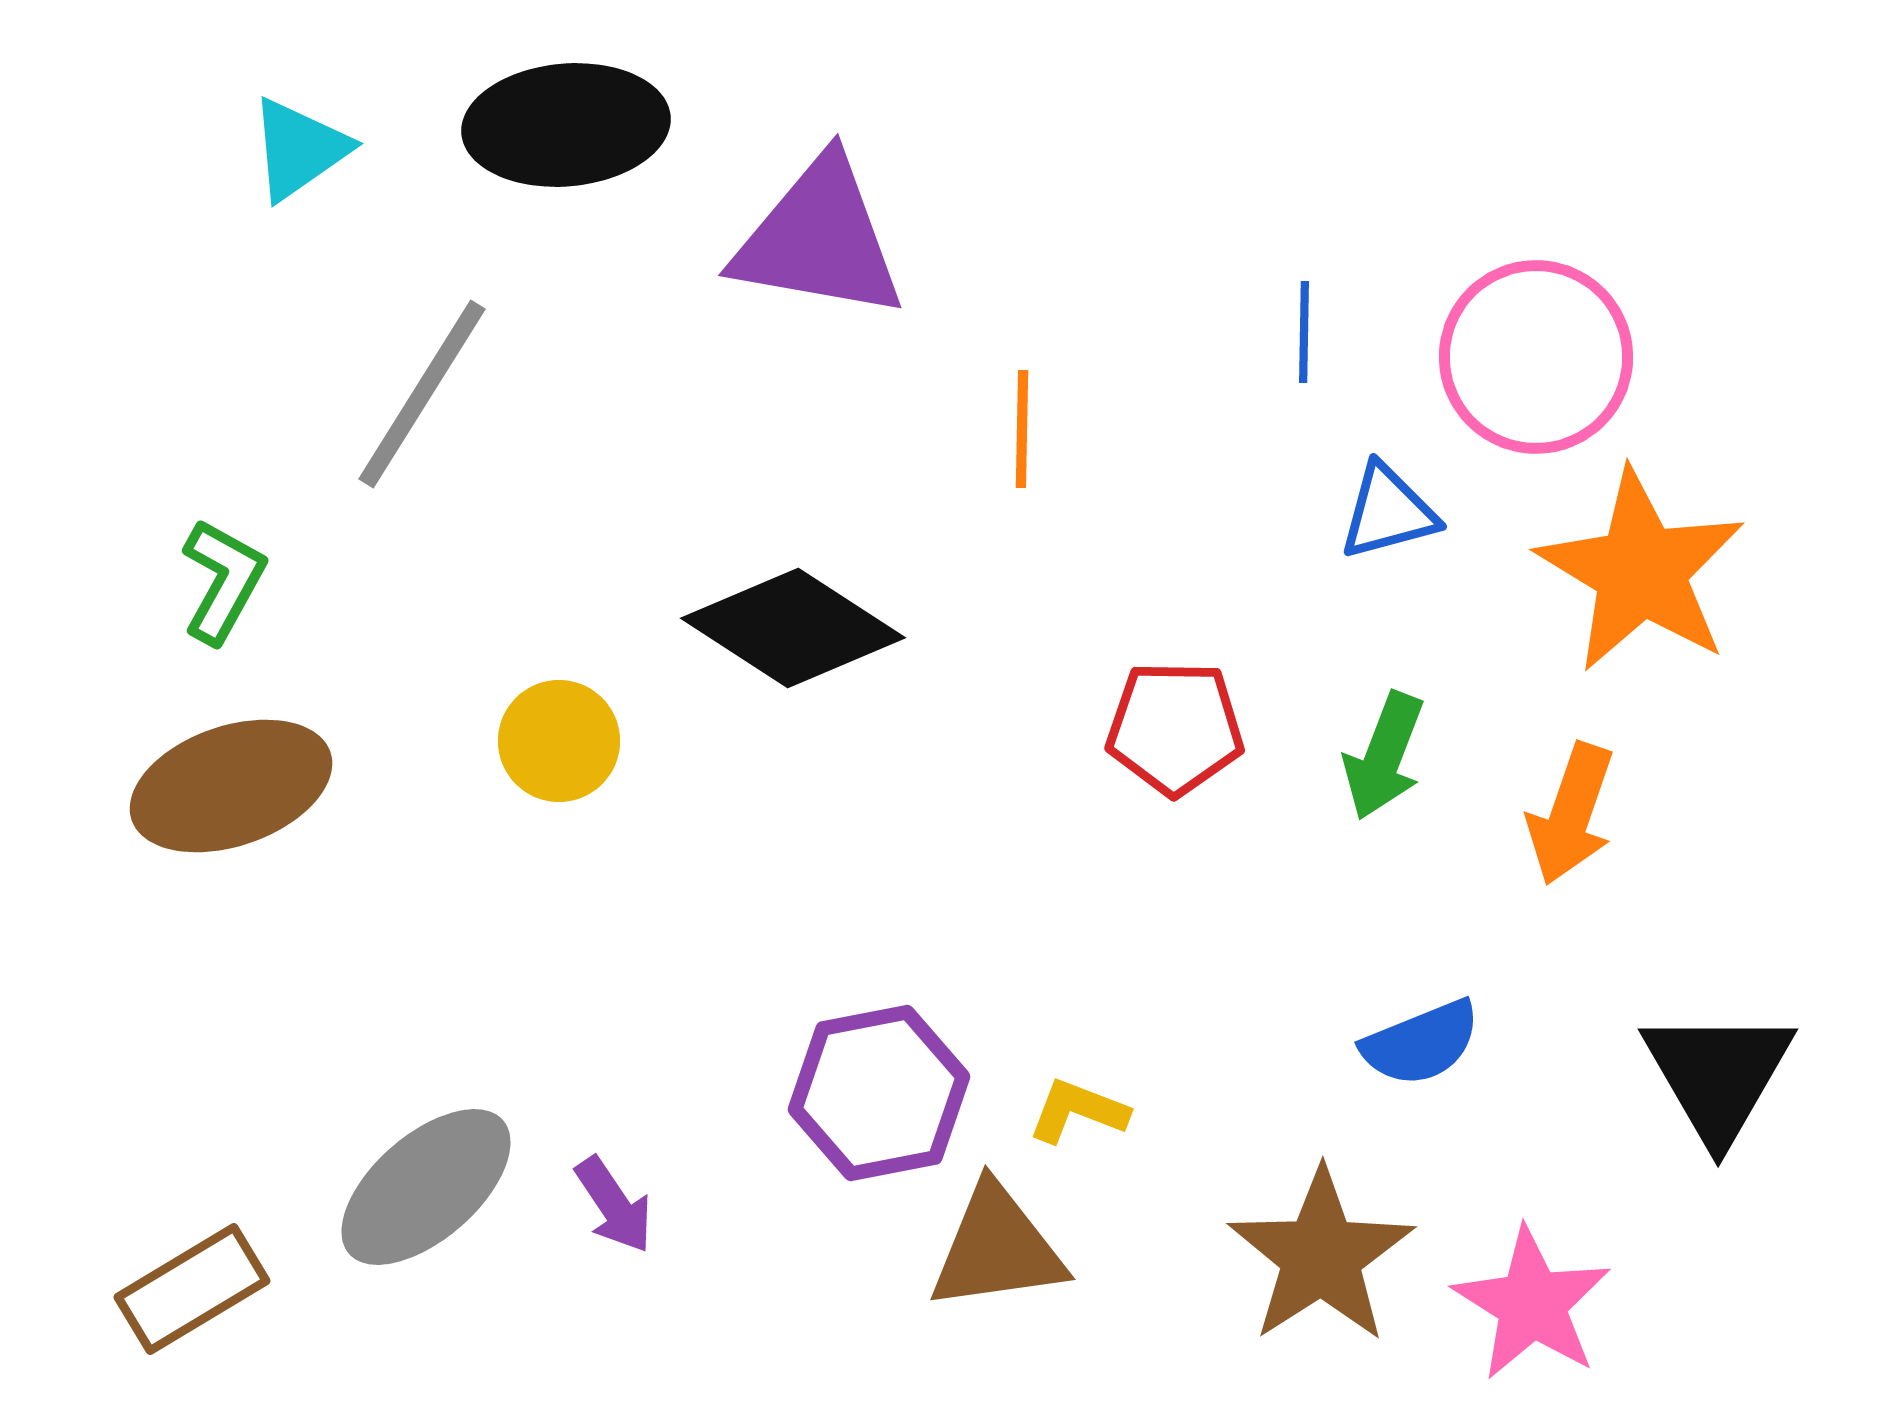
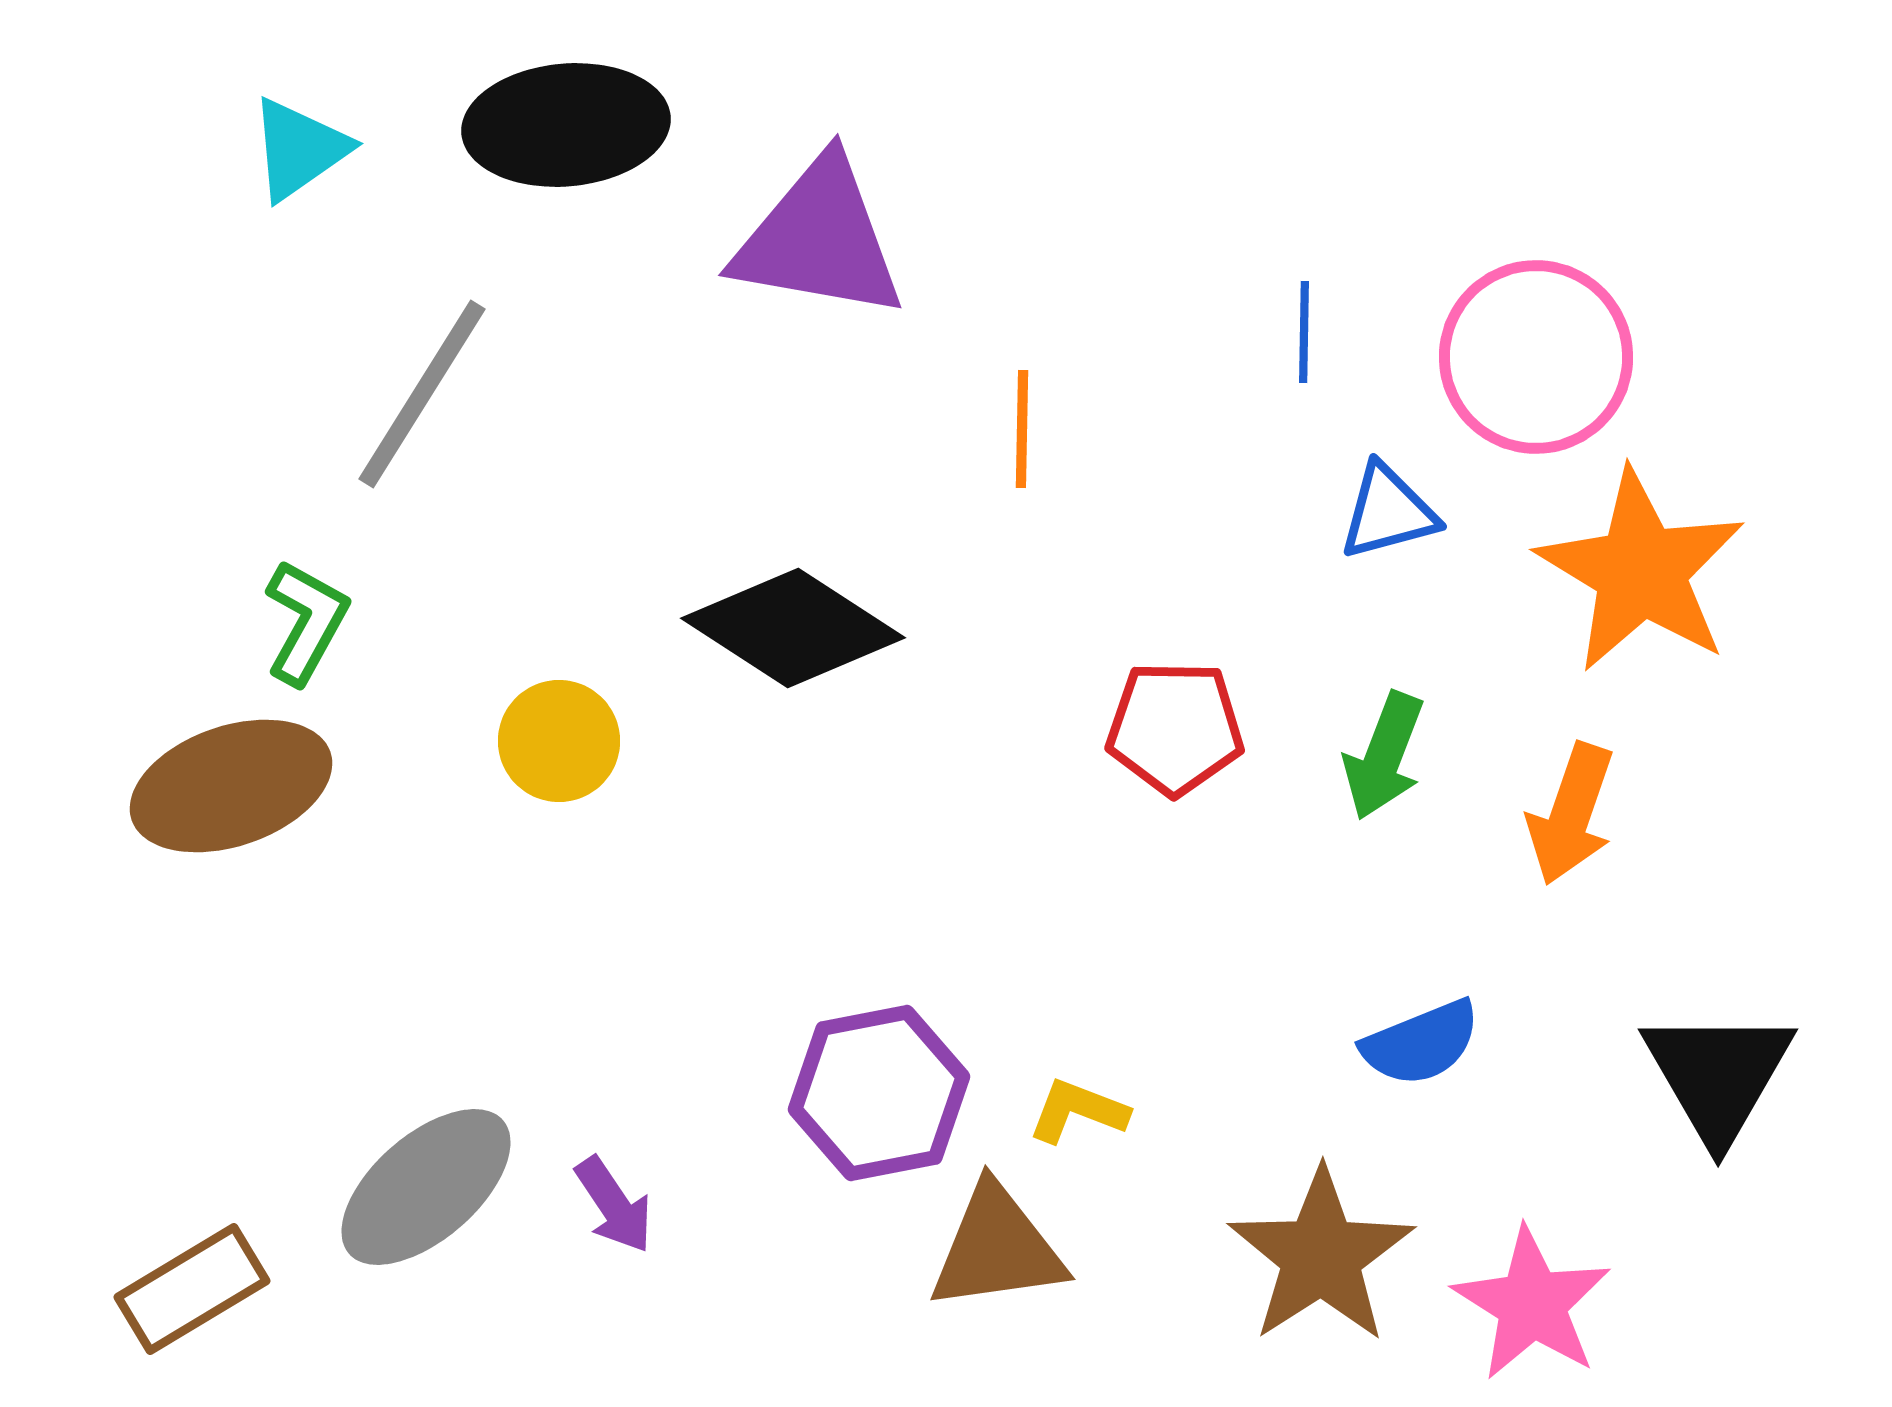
green L-shape: moved 83 px right, 41 px down
